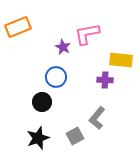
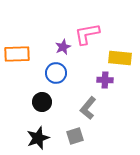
orange rectangle: moved 1 px left, 27 px down; rotated 20 degrees clockwise
purple star: rotated 21 degrees clockwise
yellow rectangle: moved 1 px left, 2 px up
blue circle: moved 4 px up
gray L-shape: moved 9 px left, 10 px up
gray square: rotated 12 degrees clockwise
